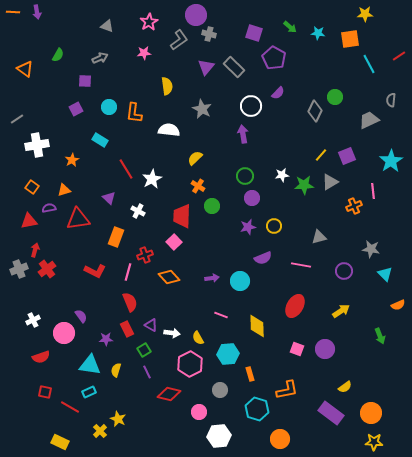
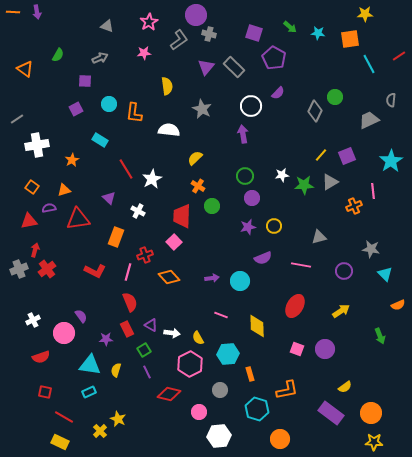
cyan circle at (109, 107): moved 3 px up
red line at (70, 407): moved 6 px left, 10 px down
